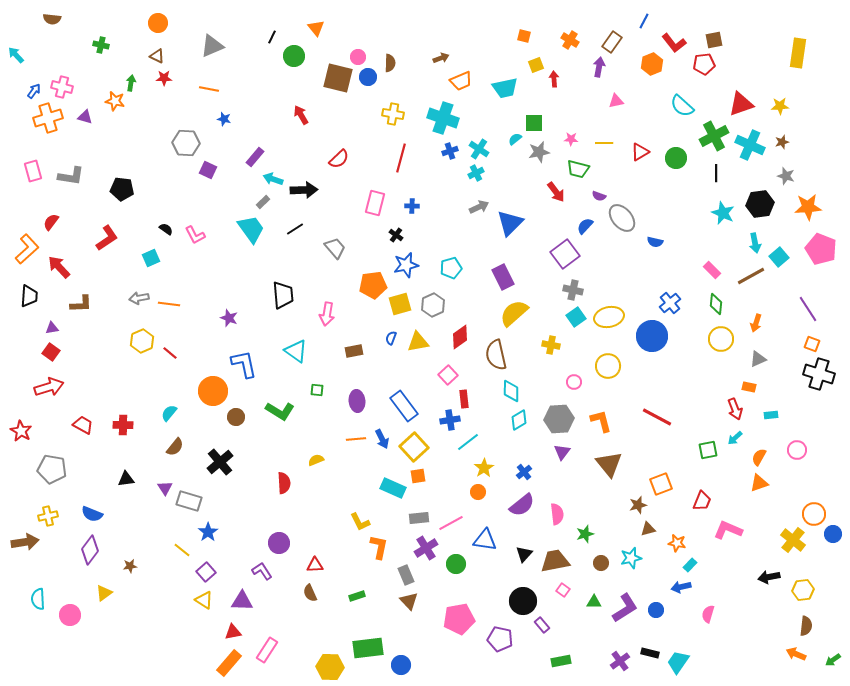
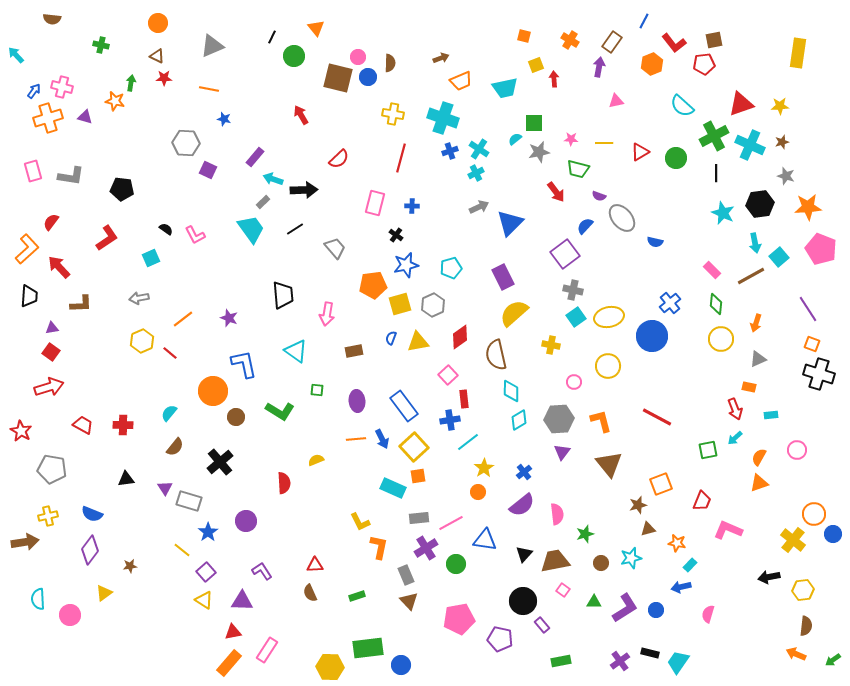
orange line at (169, 304): moved 14 px right, 15 px down; rotated 45 degrees counterclockwise
purple circle at (279, 543): moved 33 px left, 22 px up
